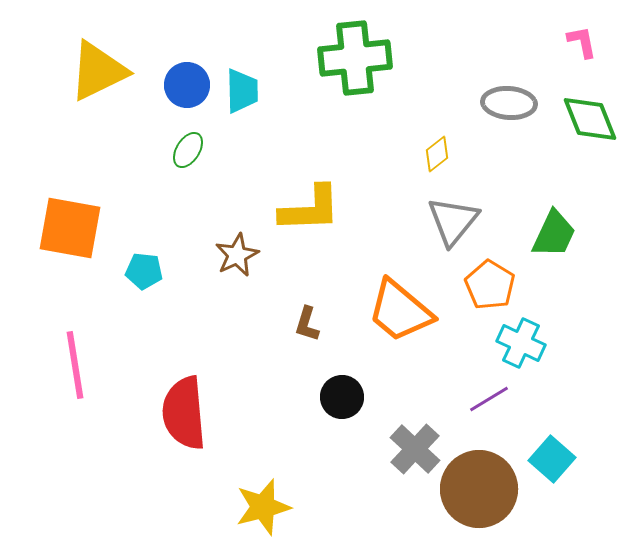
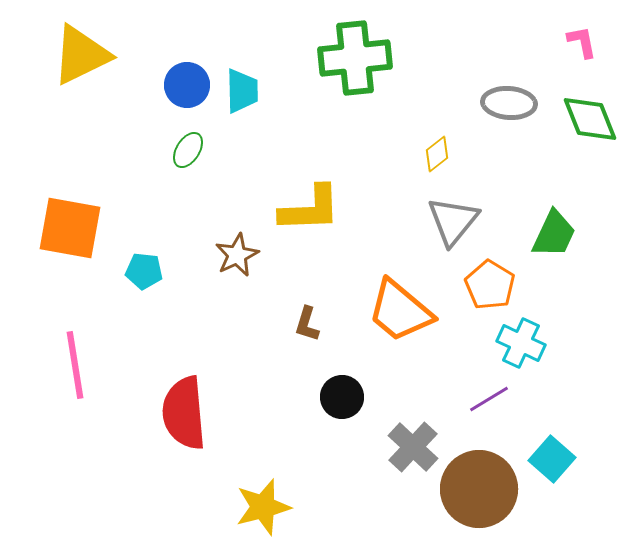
yellow triangle: moved 17 px left, 16 px up
gray cross: moved 2 px left, 2 px up
